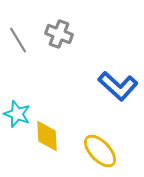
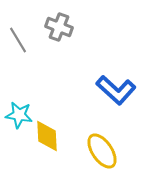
gray cross: moved 7 px up
blue L-shape: moved 2 px left, 4 px down
cyan star: moved 2 px right, 1 px down; rotated 12 degrees counterclockwise
yellow ellipse: moved 2 px right; rotated 9 degrees clockwise
